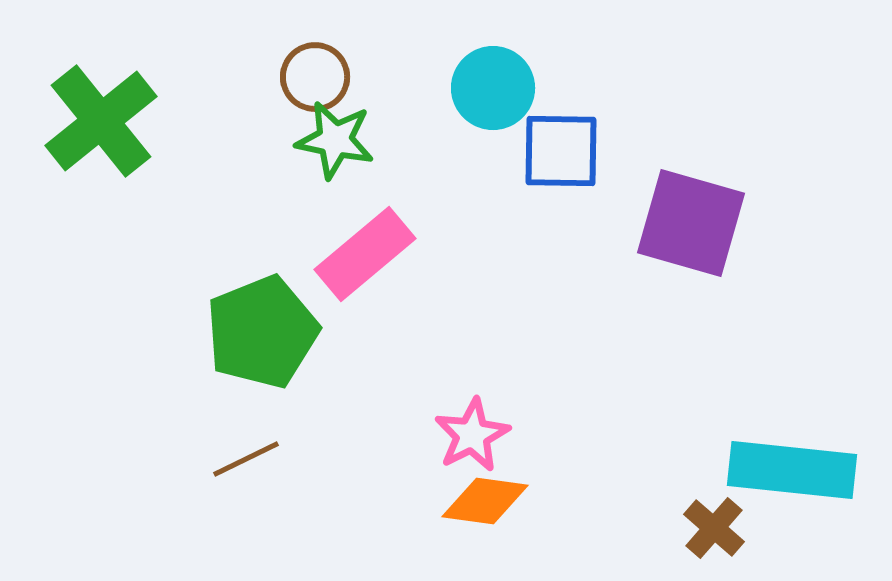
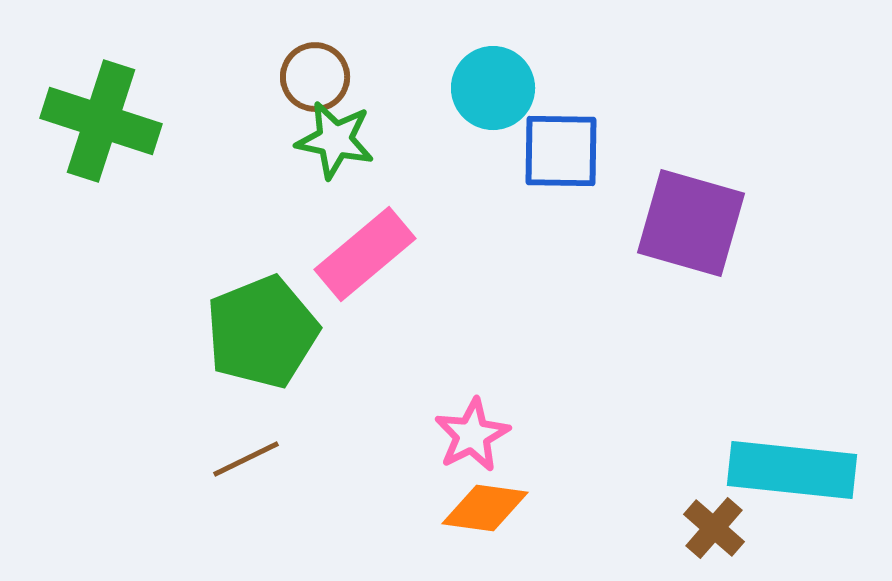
green cross: rotated 33 degrees counterclockwise
orange diamond: moved 7 px down
